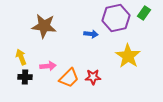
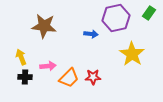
green rectangle: moved 5 px right
yellow star: moved 4 px right, 2 px up
